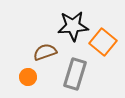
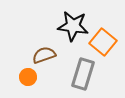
black star: rotated 12 degrees clockwise
brown semicircle: moved 1 px left, 3 px down
gray rectangle: moved 8 px right
